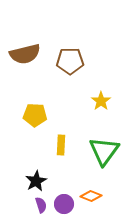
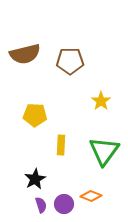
black star: moved 1 px left, 2 px up
